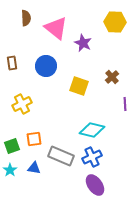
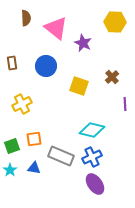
purple ellipse: moved 1 px up
